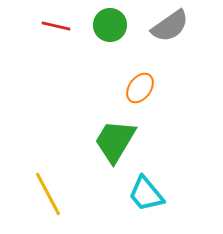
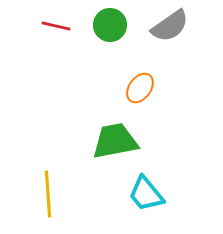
green trapezoid: rotated 48 degrees clockwise
yellow line: rotated 24 degrees clockwise
